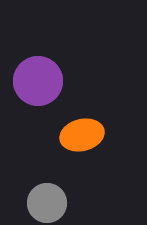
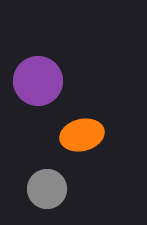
gray circle: moved 14 px up
